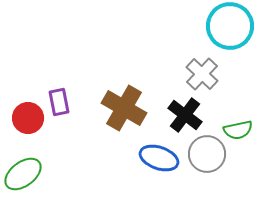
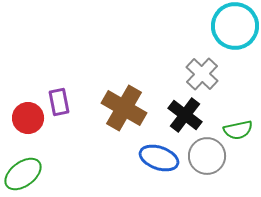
cyan circle: moved 5 px right
gray circle: moved 2 px down
